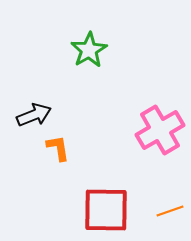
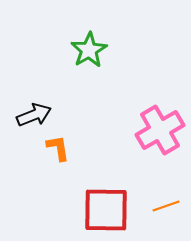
orange line: moved 4 px left, 5 px up
